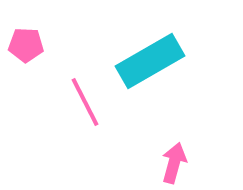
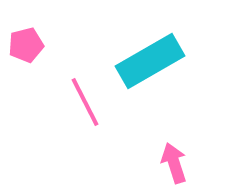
pink pentagon: rotated 16 degrees counterclockwise
pink arrow: rotated 33 degrees counterclockwise
